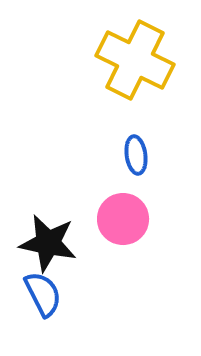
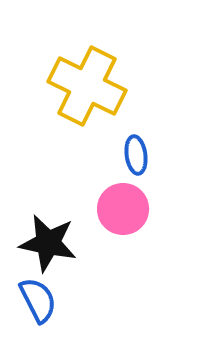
yellow cross: moved 48 px left, 26 px down
pink circle: moved 10 px up
blue semicircle: moved 5 px left, 6 px down
